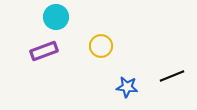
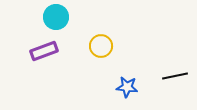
black line: moved 3 px right; rotated 10 degrees clockwise
